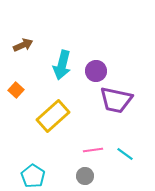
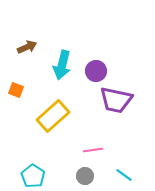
brown arrow: moved 4 px right, 2 px down
orange square: rotated 21 degrees counterclockwise
cyan line: moved 1 px left, 21 px down
